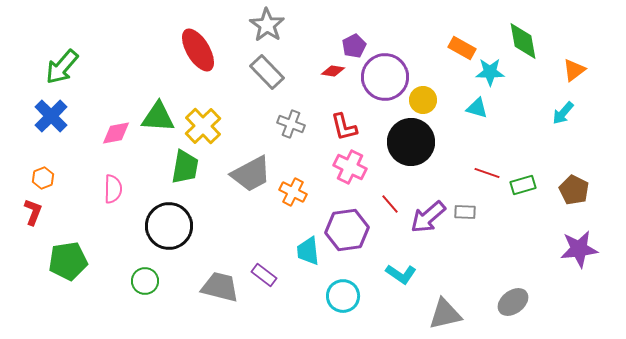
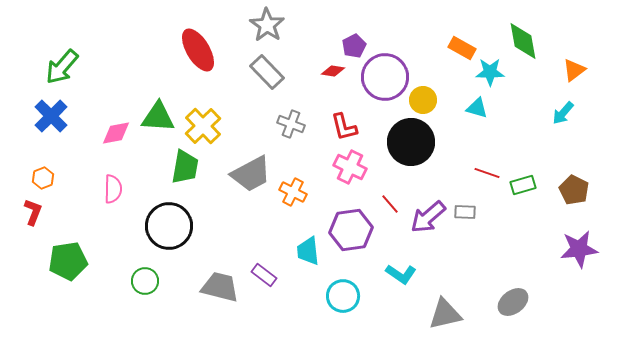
purple hexagon at (347, 230): moved 4 px right
